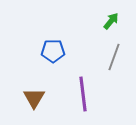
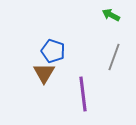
green arrow: moved 6 px up; rotated 102 degrees counterclockwise
blue pentagon: rotated 20 degrees clockwise
brown triangle: moved 10 px right, 25 px up
